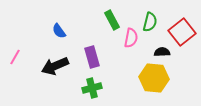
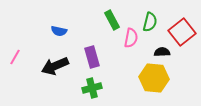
blue semicircle: rotated 42 degrees counterclockwise
